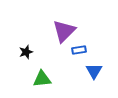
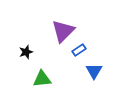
purple triangle: moved 1 px left
blue rectangle: rotated 24 degrees counterclockwise
